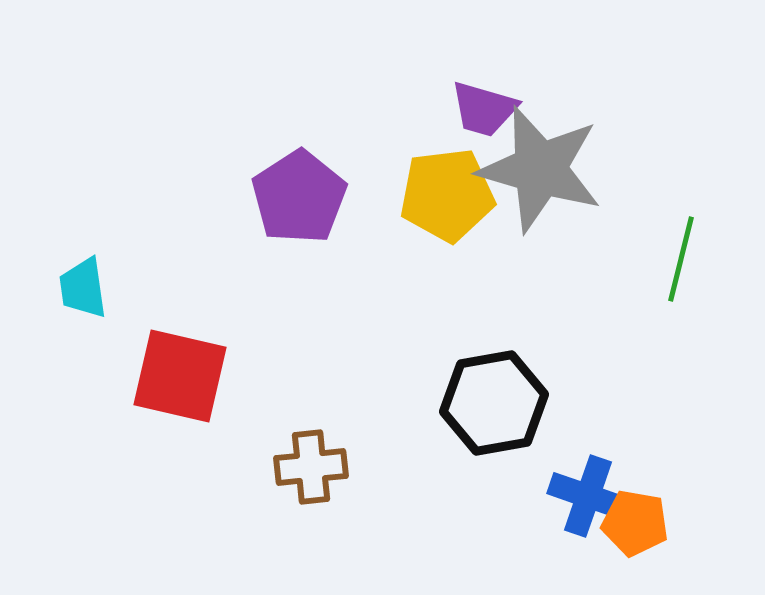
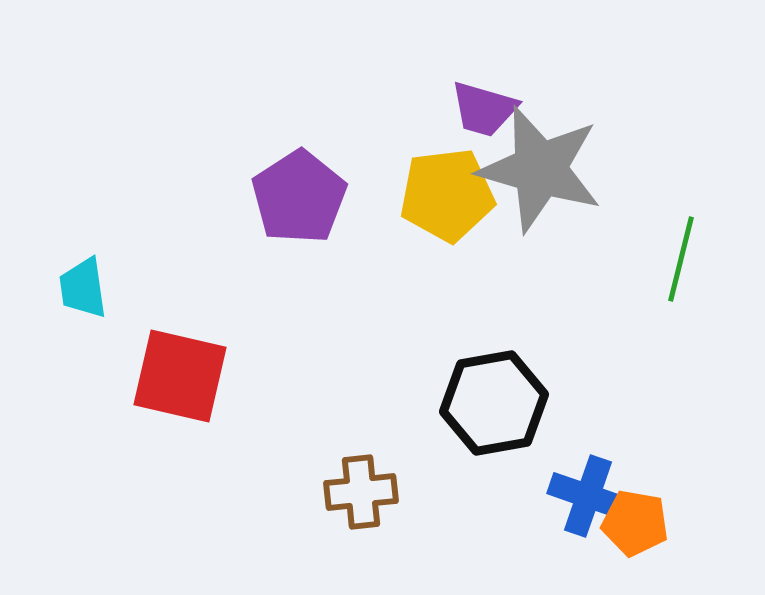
brown cross: moved 50 px right, 25 px down
